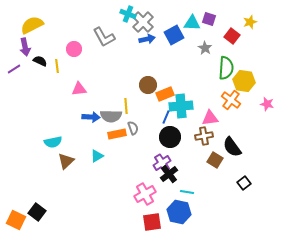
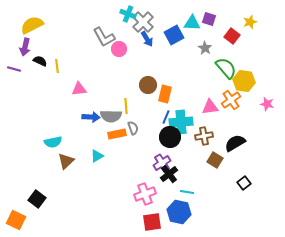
blue arrow at (147, 39): rotated 70 degrees clockwise
purple arrow at (25, 47): rotated 24 degrees clockwise
pink circle at (74, 49): moved 45 px right
green semicircle at (226, 68): rotated 45 degrees counterclockwise
purple line at (14, 69): rotated 48 degrees clockwise
orange rectangle at (165, 94): rotated 54 degrees counterclockwise
orange cross at (231, 100): rotated 18 degrees clockwise
cyan cross at (181, 106): moved 16 px down
pink triangle at (210, 118): moved 11 px up
black semicircle at (232, 147): moved 3 px right, 4 px up; rotated 95 degrees clockwise
pink cross at (145, 194): rotated 10 degrees clockwise
black square at (37, 212): moved 13 px up
